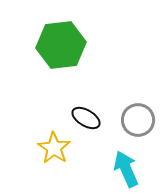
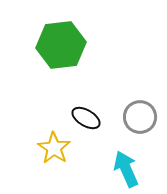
gray circle: moved 2 px right, 3 px up
